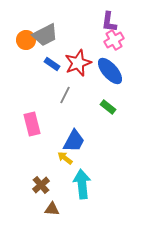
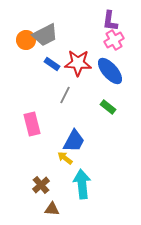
purple L-shape: moved 1 px right, 1 px up
red star: rotated 24 degrees clockwise
